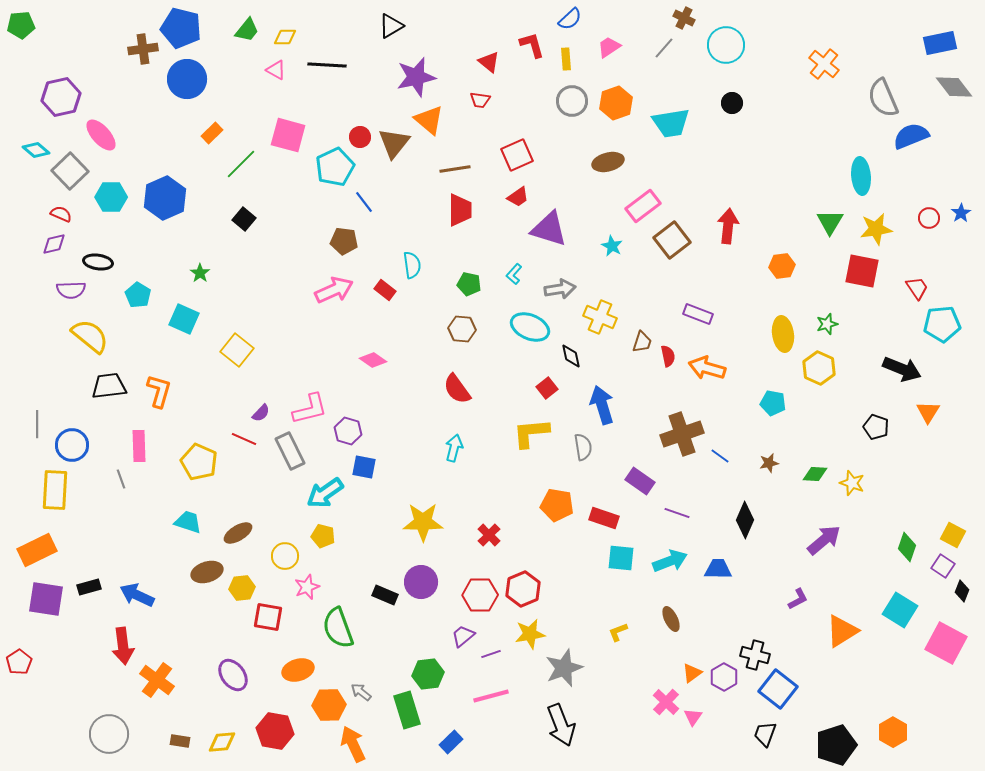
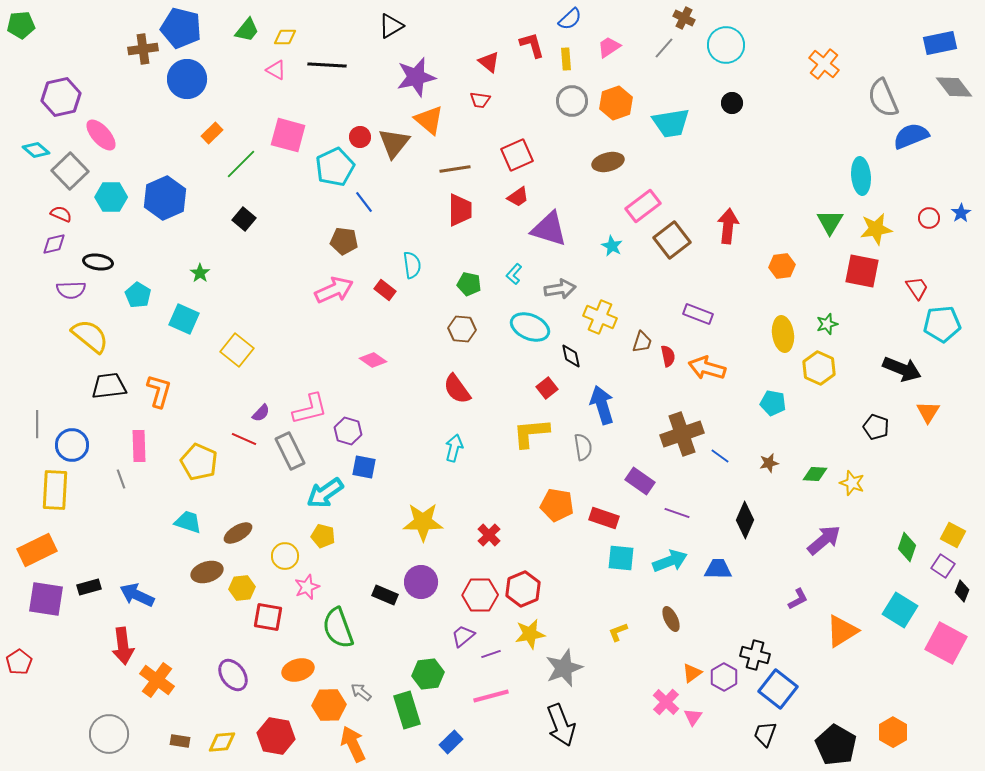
red hexagon at (275, 731): moved 1 px right, 5 px down
black pentagon at (836, 745): rotated 24 degrees counterclockwise
